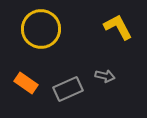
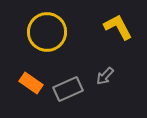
yellow circle: moved 6 px right, 3 px down
gray arrow: rotated 120 degrees clockwise
orange rectangle: moved 5 px right
